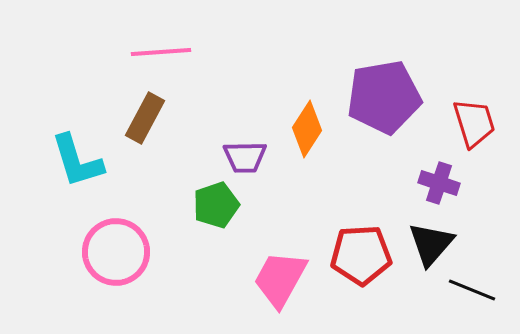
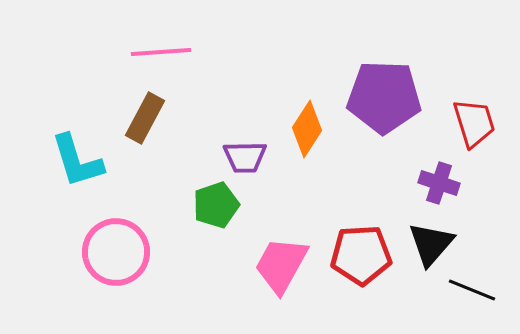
purple pentagon: rotated 12 degrees clockwise
pink trapezoid: moved 1 px right, 14 px up
